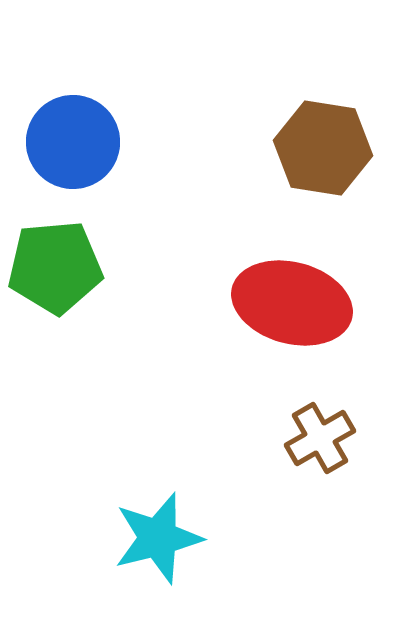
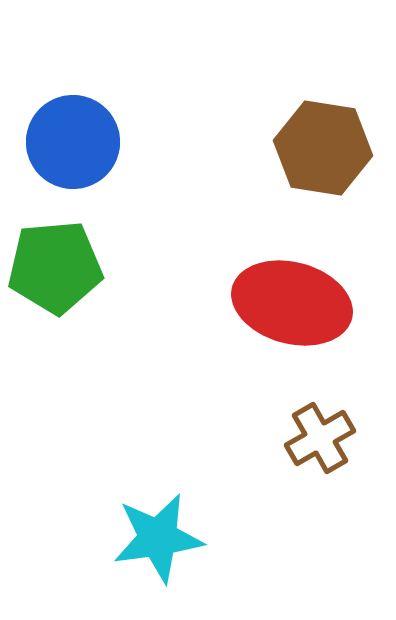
cyan star: rotated 6 degrees clockwise
